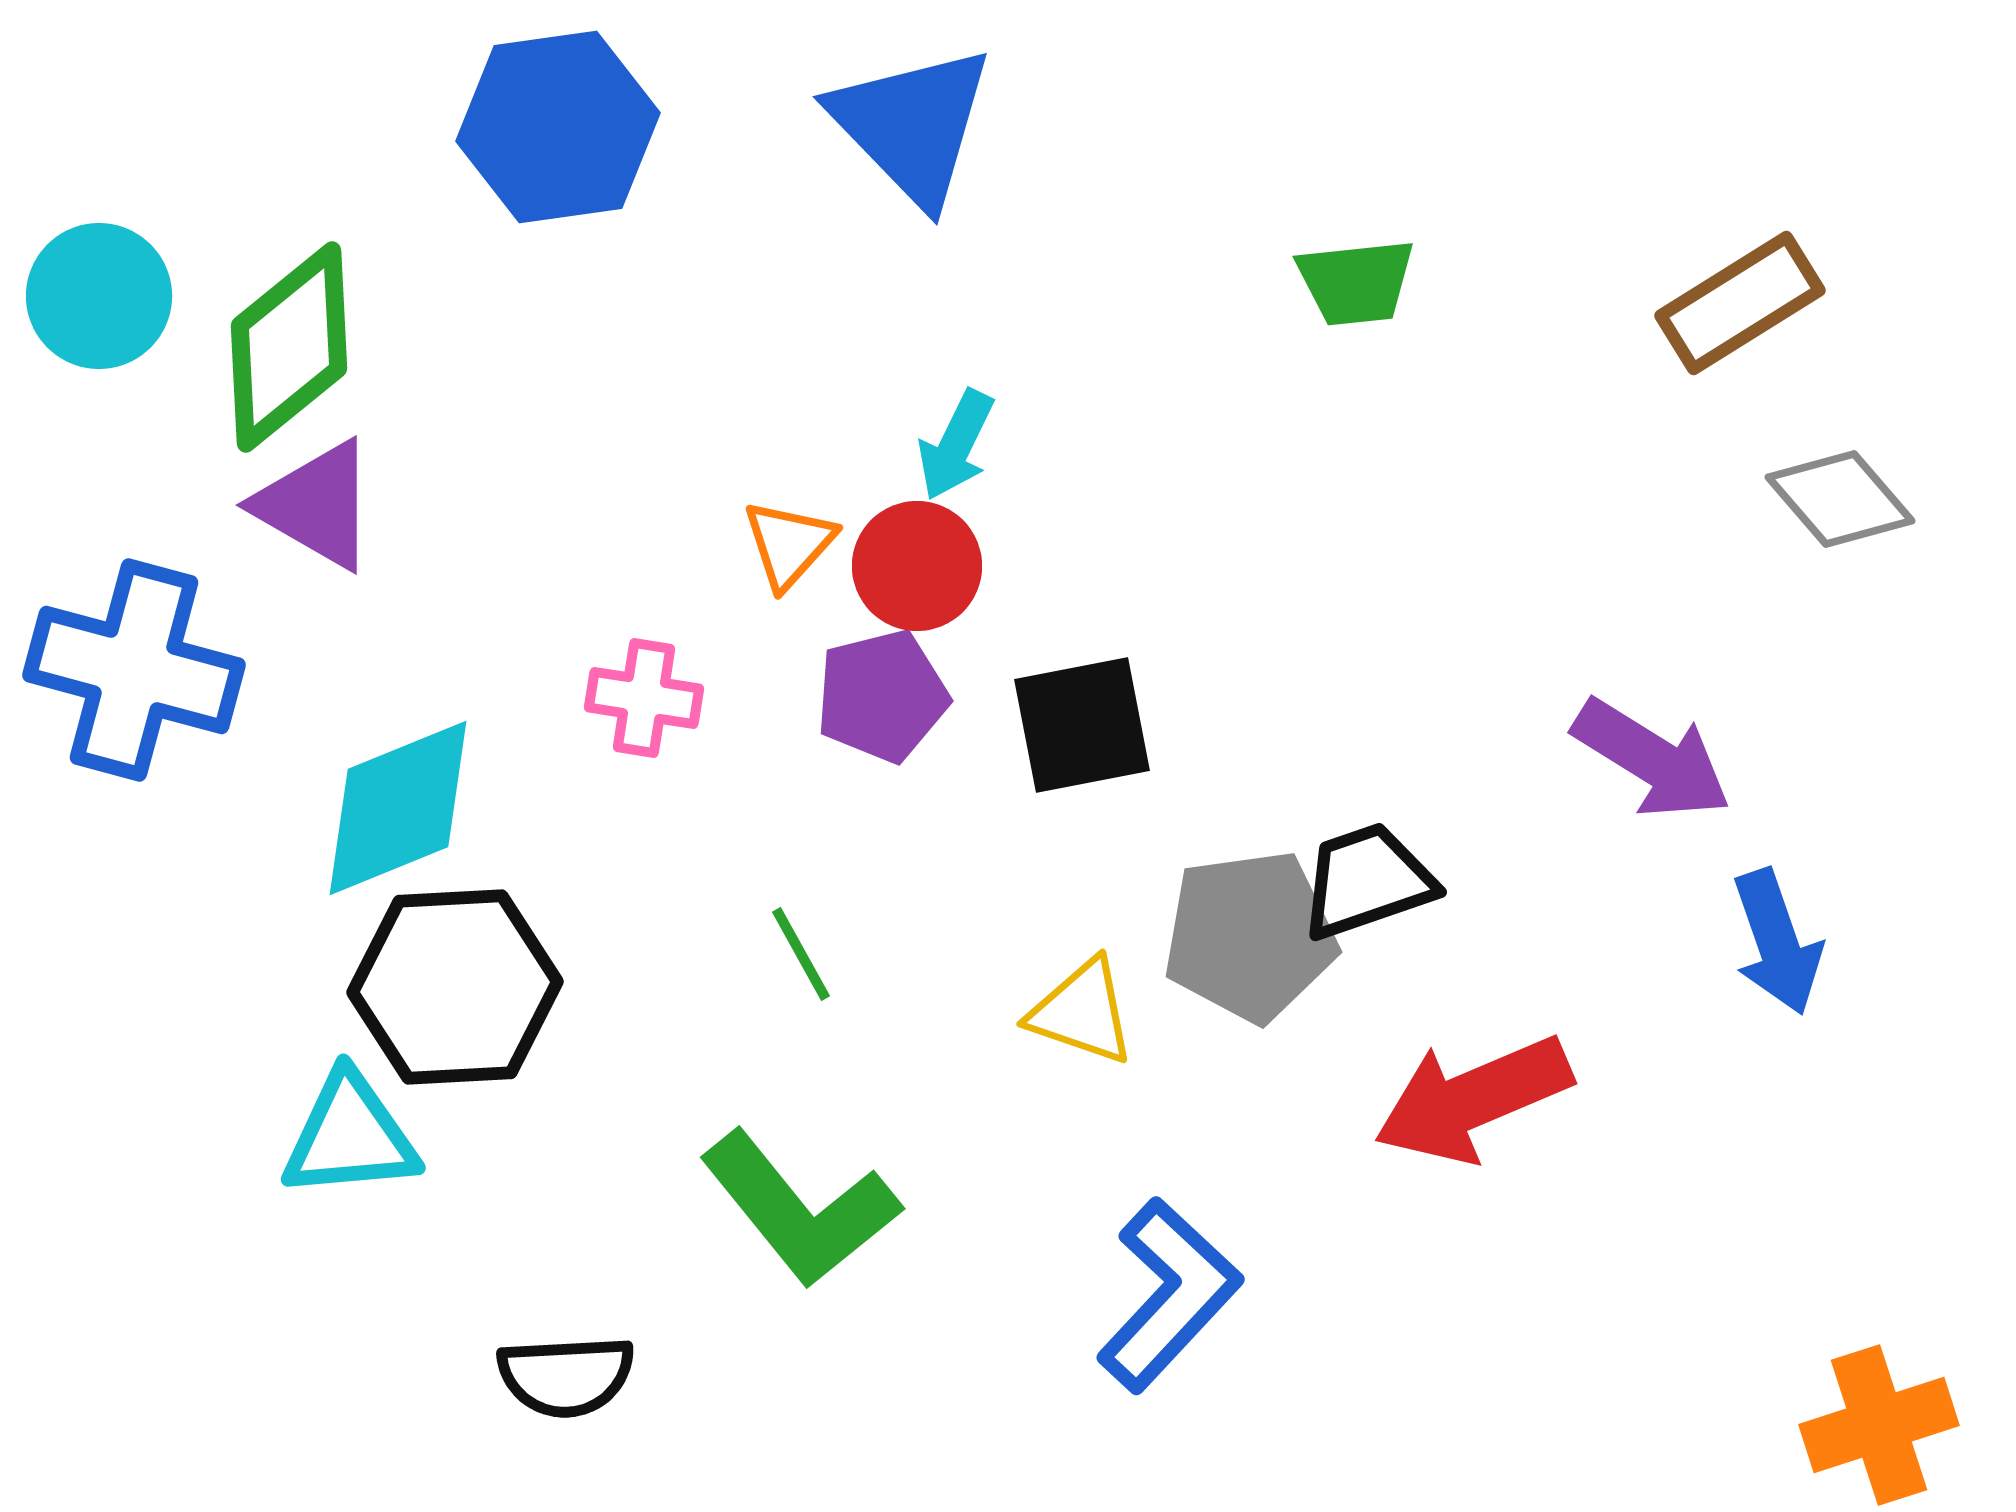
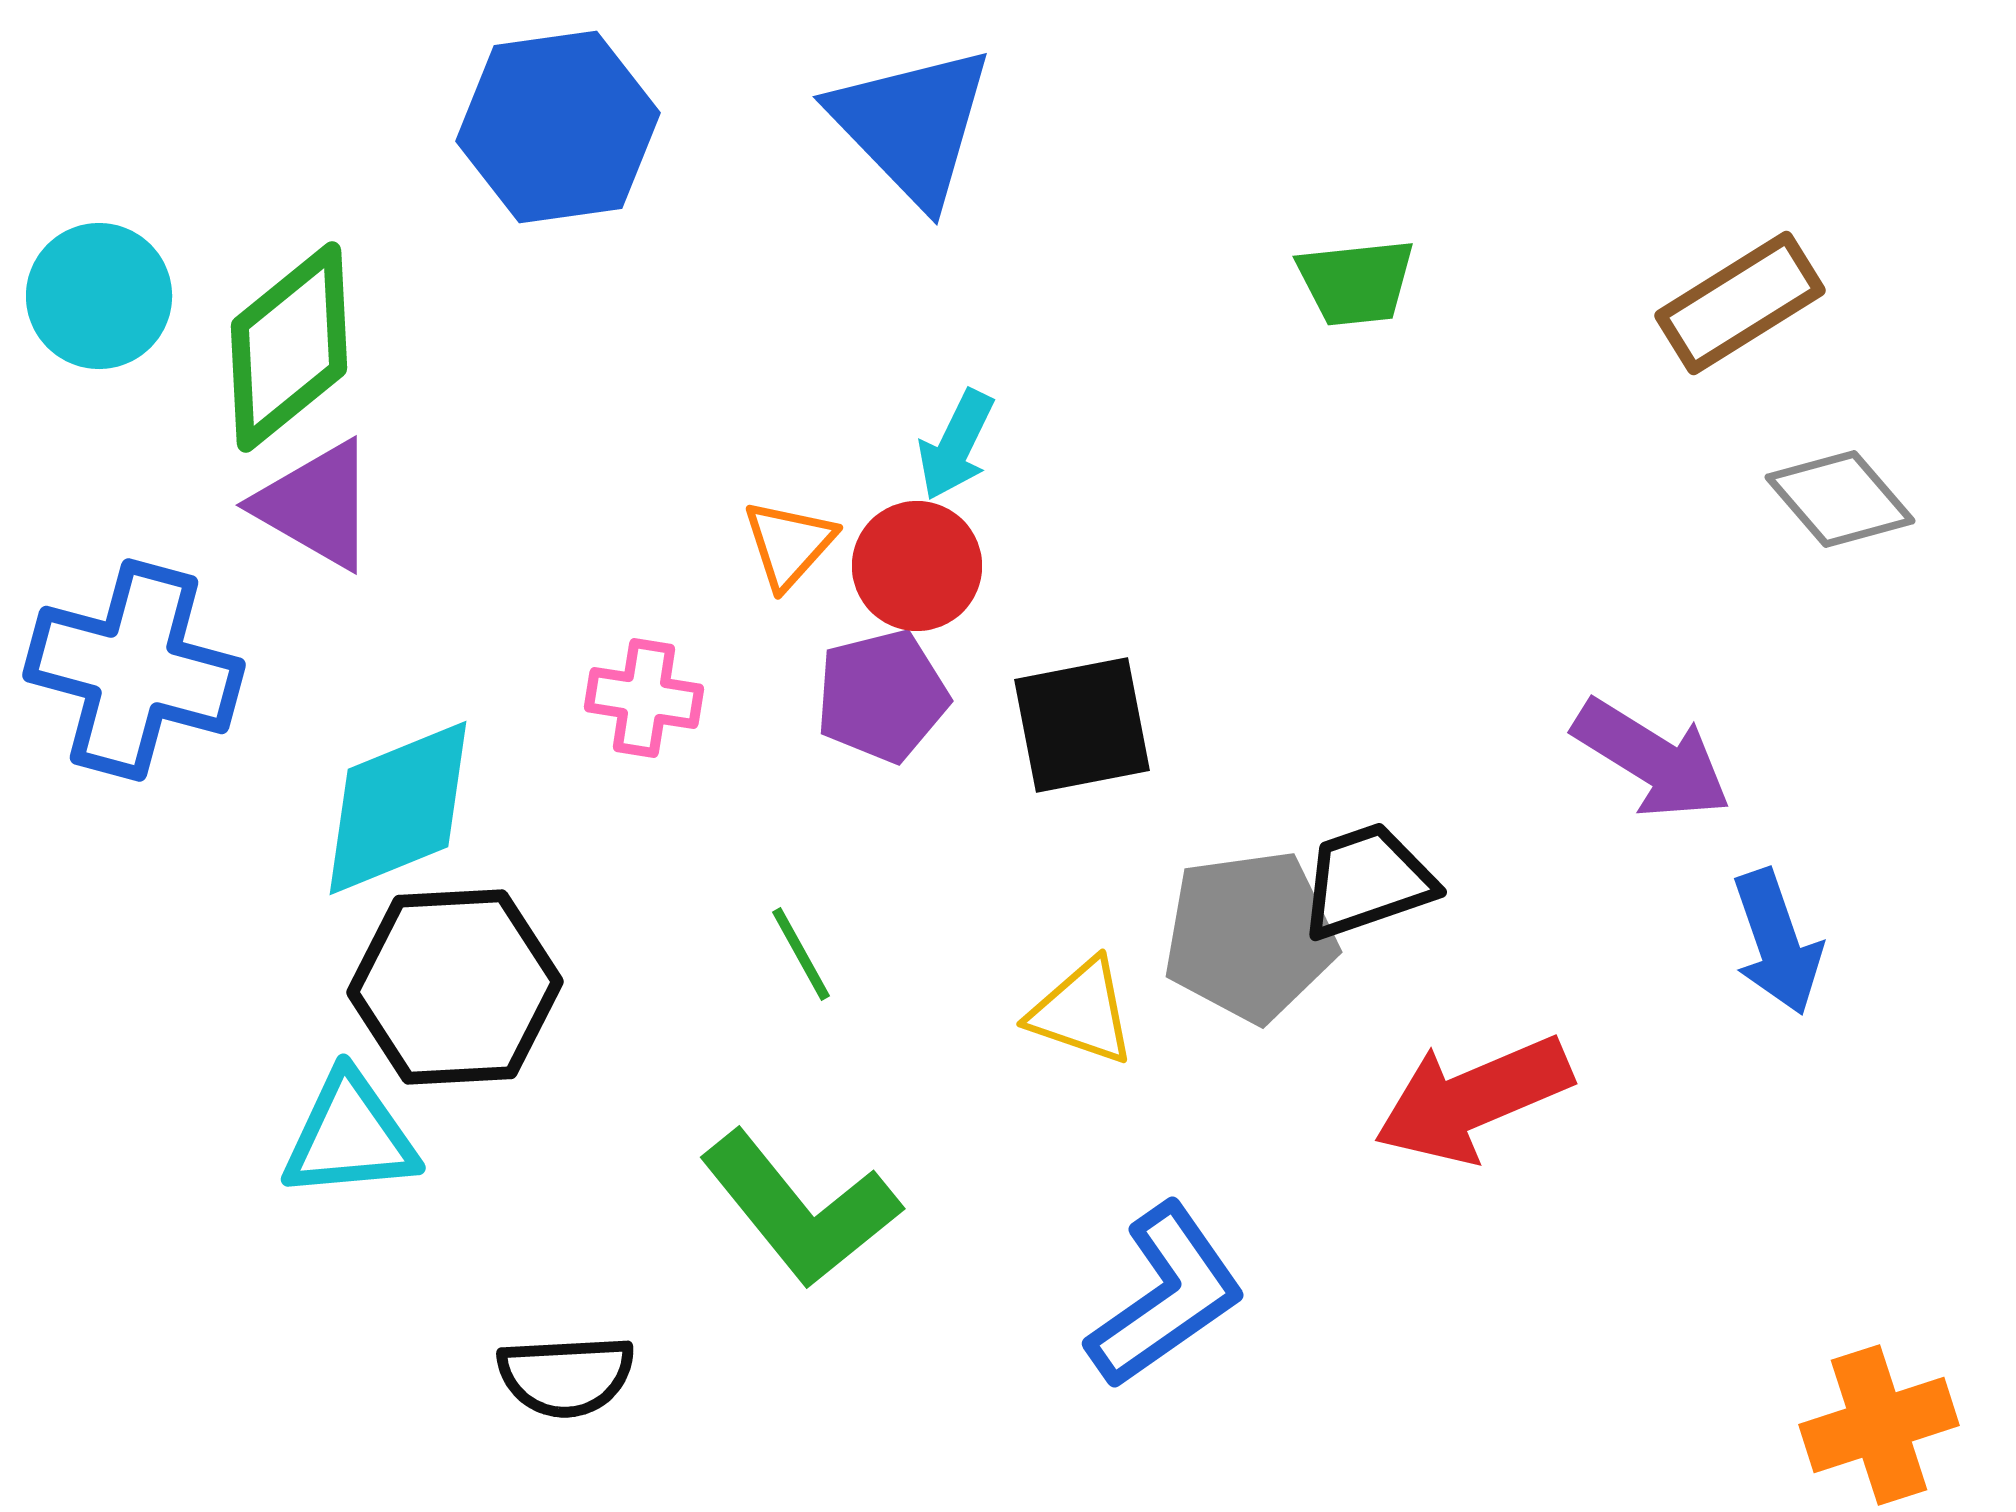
blue L-shape: moved 3 px left, 1 px down; rotated 12 degrees clockwise
